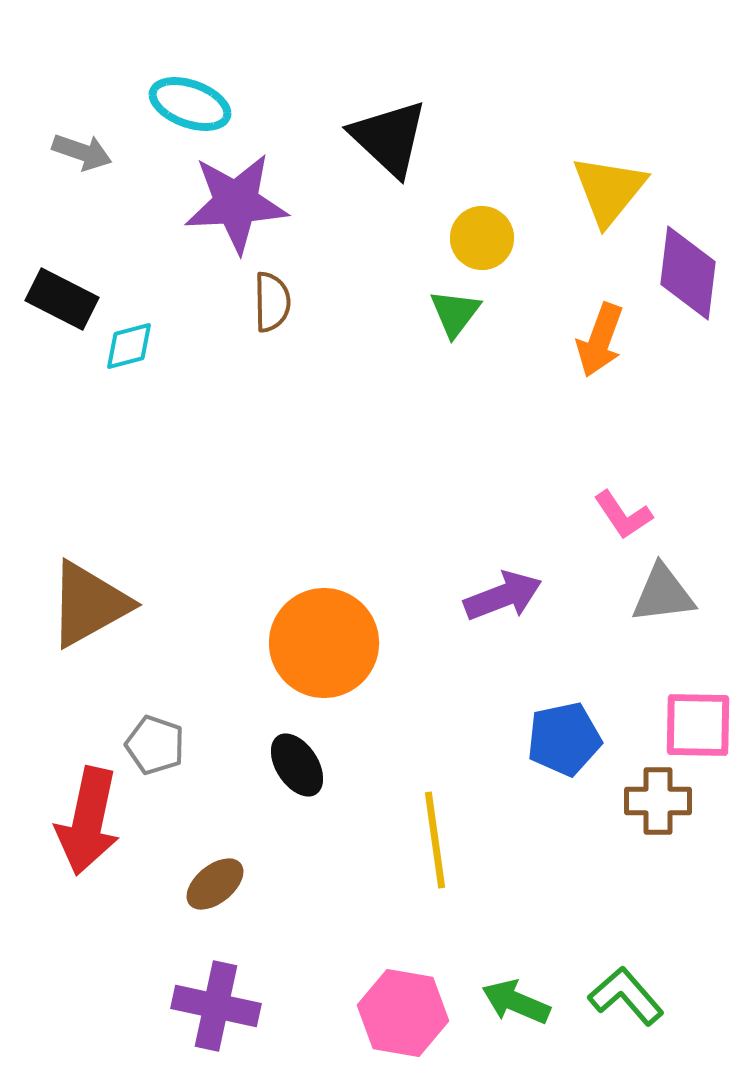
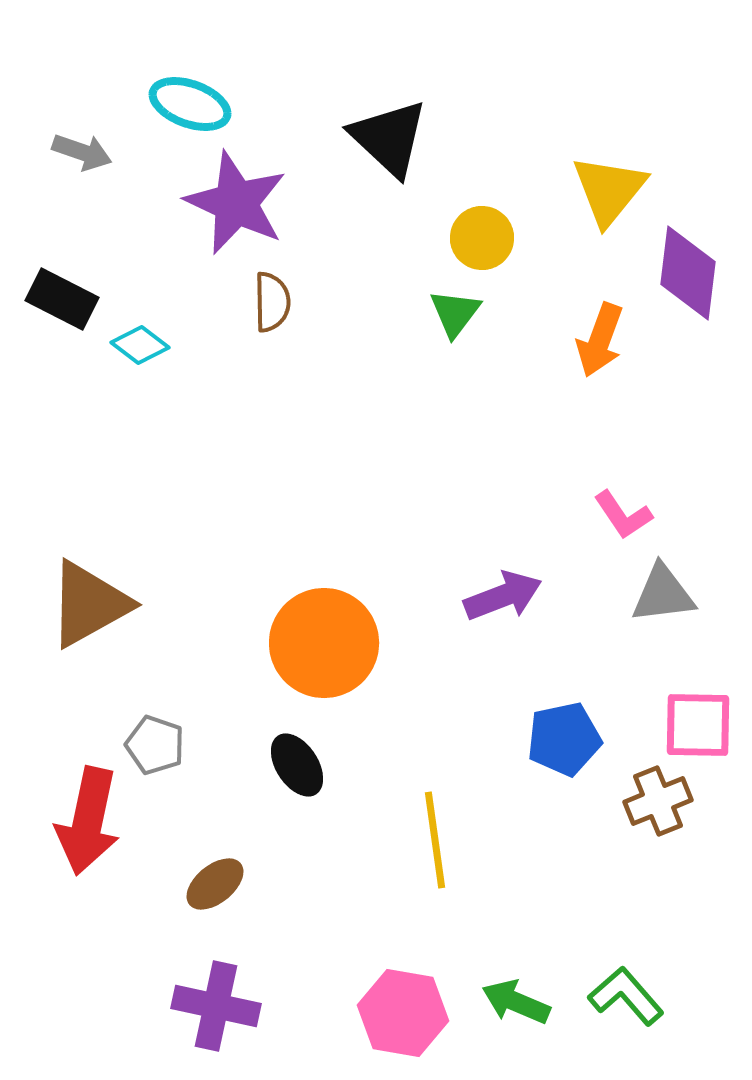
purple star: rotated 28 degrees clockwise
cyan diamond: moved 11 px right, 1 px up; rotated 52 degrees clockwise
brown cross: rotated 22 degrees counterclockwise
